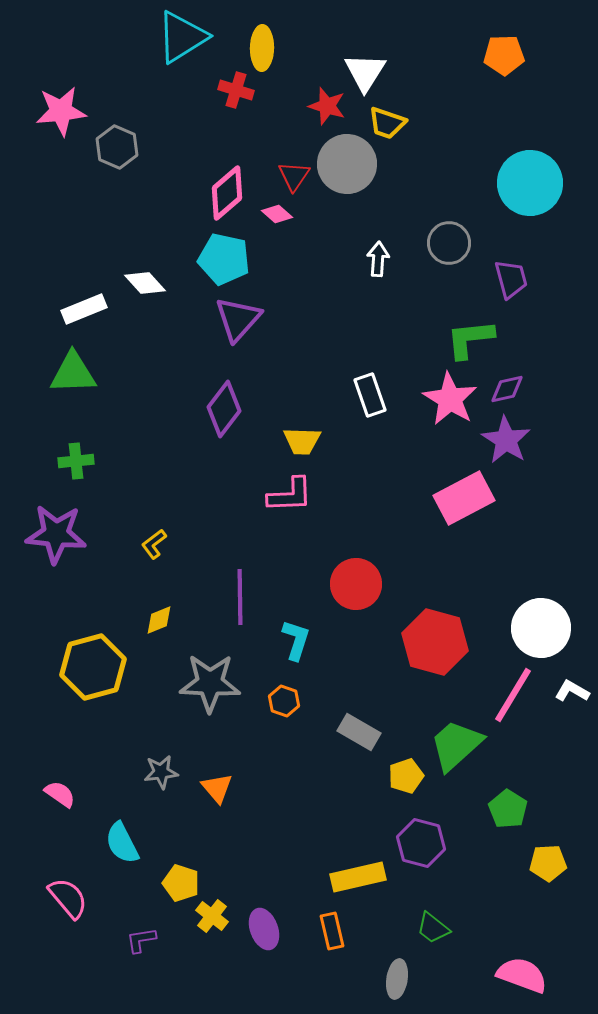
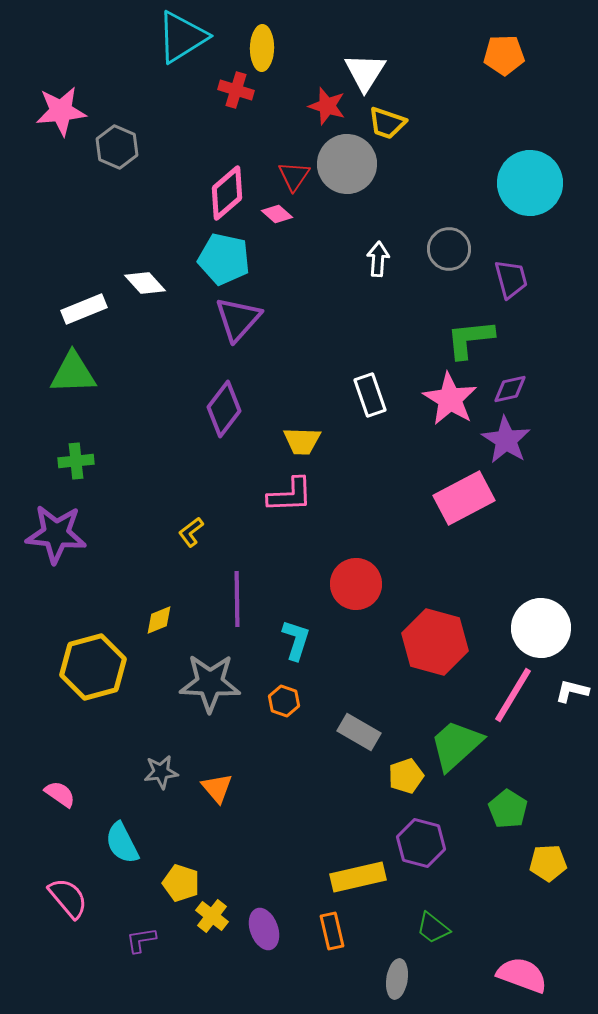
gray circle at (449, 243): moved 6 px down
purple diamond at (507, 389): moved 3 px right
yellow L-shape at (154, 544): moved 37 px right, 12 px up
purple line at (240, 597): moved 3 px left, 2 px down
white L-shape at (572, 691): rotated 16 degrees counterclockwise
